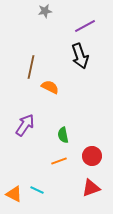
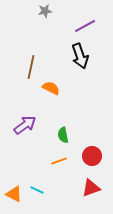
orange semicircle: moved 1 px right, 1 px down
purple arrow: rotated 20 degrees clockwise
